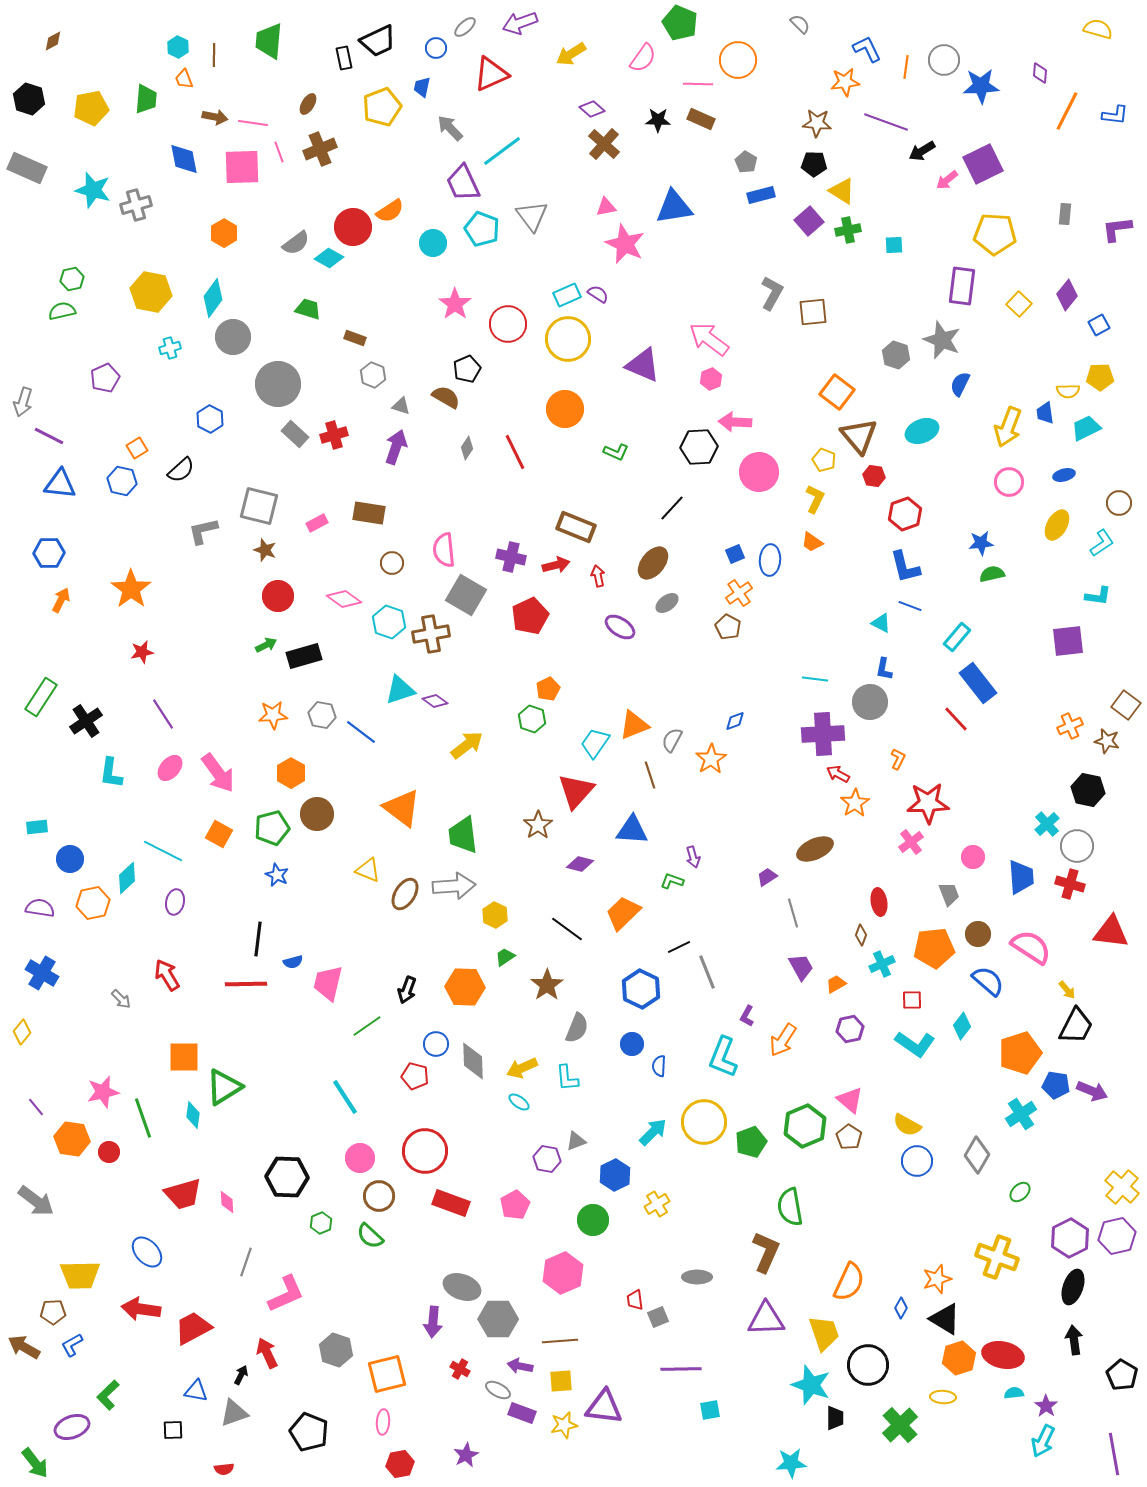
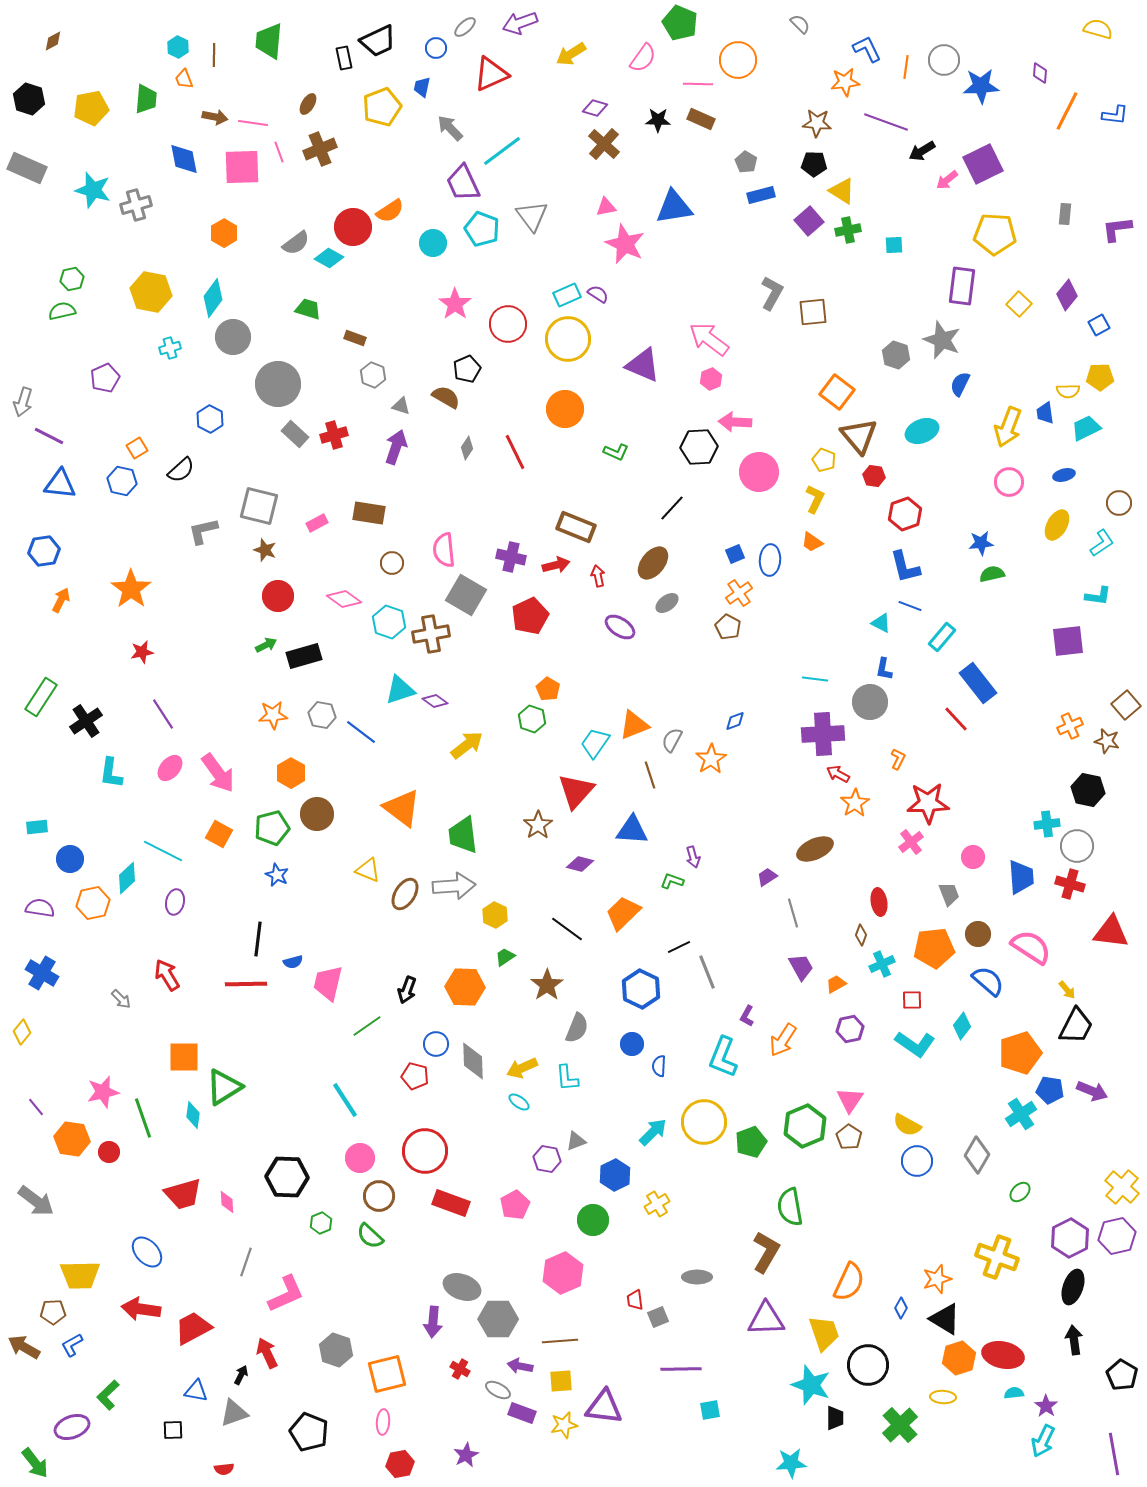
purple diamond at (592, 109): moved 3 px right, 1 px up; rotated 25 degrees counterclockwise
blue hexagon at (49, 553): moved 5 px left, 2 px up; rotated 8 degrees counterclockwise
cyan rectangle at (957, 637): moved 15 px left
orange pentagon at (548, 689): rotated 15 degrees counterclockwise
brown square at (1126, 705): rotated 12 degrees clockwise
cyan cross at (1047, 824): rotated 35 degrees clockwise
blue pentagon at (1056, 1085): moved 6 px left, 5 px down
cyan line at (345, 1097): moved 3 px down
pink triangle at (850, 1100): rotated 24 degrees clockwise
brown L-shape at (766, 1252): rotated 6 degrees clockwise
